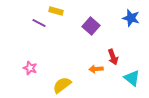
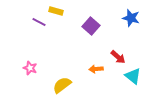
purple line: moved 1 px up
red arrow: moved 5 px right; rotated 28 degrees counterclockwise
cyan triangle: moved 1 px right, 2 px up
